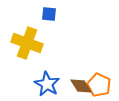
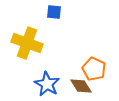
blue square: moved 5 px right, 2 px up
orange pentagon: moved 5 px left, 16 px up
